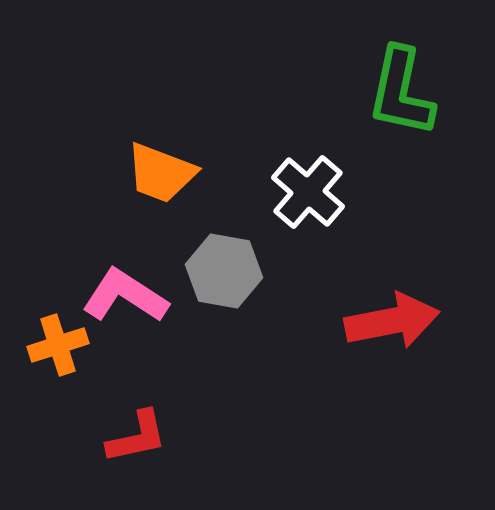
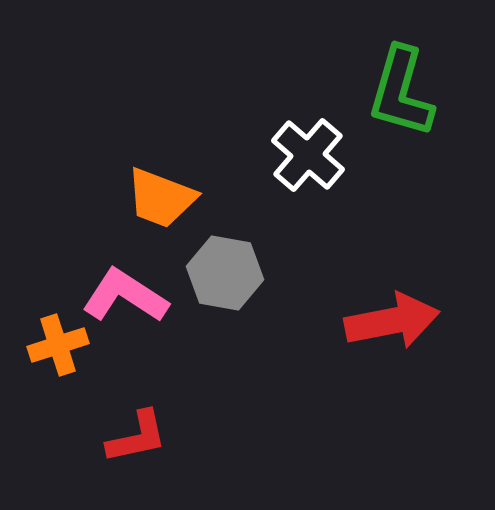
green L-shape: rotated 4 degrees clockwise
orange trapezoid: moved 25 px down
white cross: moved 37 px up
gray hexagon: moved 1 px right, 2 px down
